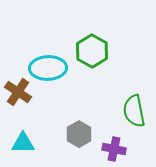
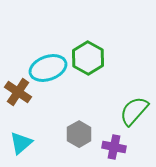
green hexagon: moved 4 px left, 7 px down
cyan ellipse: rotated 18 degrees counterclockwise
green semicircle: rotated 52 degrees clockwise
cyan triangle: moved 2 px left; rotated 40 degrees counterclockwise
purple cross: moved 2 px up
